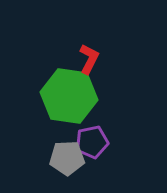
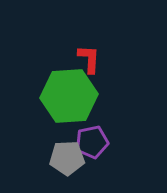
red L-shape: rotated 24 degrees counterclockwise
green hexagon: rotated 12 degrees counterclockwise
